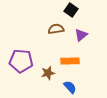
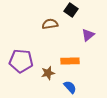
brown semicircle: moved 6 px left, 5 px up
purple triangle: moved 7 px right
